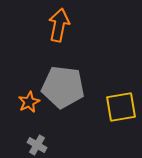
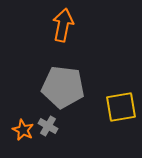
orange arrow: moved 4 px right
orange star: moved 6 px left, 28 px down; rotated 20 degrees counterclockwise
gray cross: moved 11 px right, 19 px up
